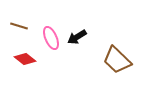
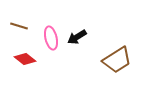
pink ellipse: rotated 10 degrees clockwise
brown trapezoid: rotated 76 degrees counterclockwise
